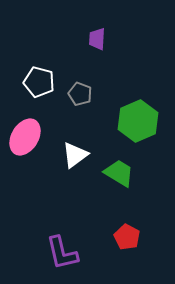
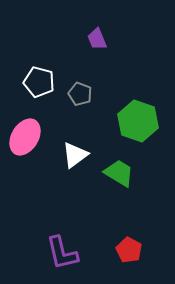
purple trapezoid: rotated 25 degrees counterclockwise
green hexagon: rotated 18 degrees counterclockwise
red pentagon: moved 2 px right, 13 px down
